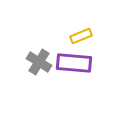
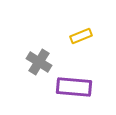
purple rectangle: moved 24 px down
